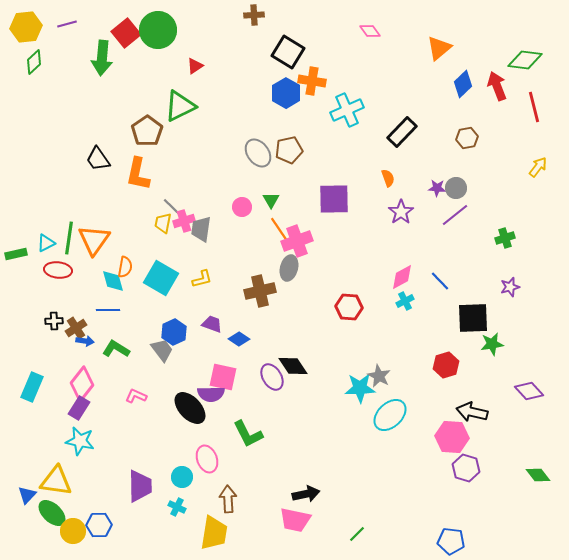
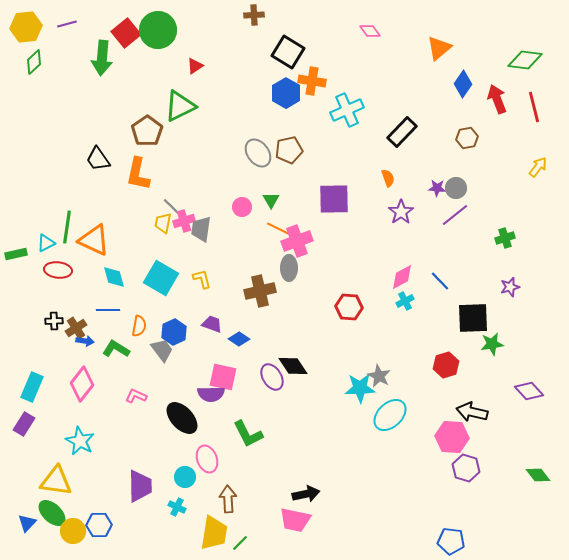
blue diamond at (463, 84): rotated 12 degrees counterclockwise
red arrow at (497, 86): moved 13 px down
orange line at (279, 229): rotated 30 degrees counterclockwise
green line at (69, 238): moved 2 px left, 11 px up
orange triangle at (94, 240): rotated 40 degrees counterclockwise
orange semicircle at (125, 267): moved 14 px right, 59 px down
gray ellipse at (289, 268): rotated 15 degrees counterclockwise
yellow L-shape at (202, 279): rotated 90 degrees counterclockwise
cyan diamond at (113, 281): moved 1 px right, 4 px up
purple rectangle at (79, 408): moved 55 px left, 16 px down
black ellipse at (190, 408): moved 8 px left, 10 px down
cyan star at (80, 441): rotated 16 degrees clockwise
cyan circle at (182, 477): moved 3 px right
blue triangle at (27, 495): moved 28 px down
green line at (357, 534): moved 117 px left, 9 px down
